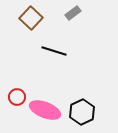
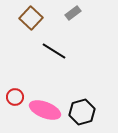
black line: rotated 15 degrees clockwise
red circle: moved 2 px left
black hexagon: rotated 10 degrees clockwise
